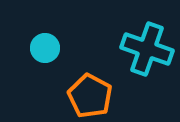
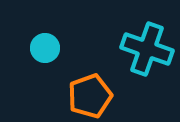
orange pentagon: rotated 24 degrees clockwise
